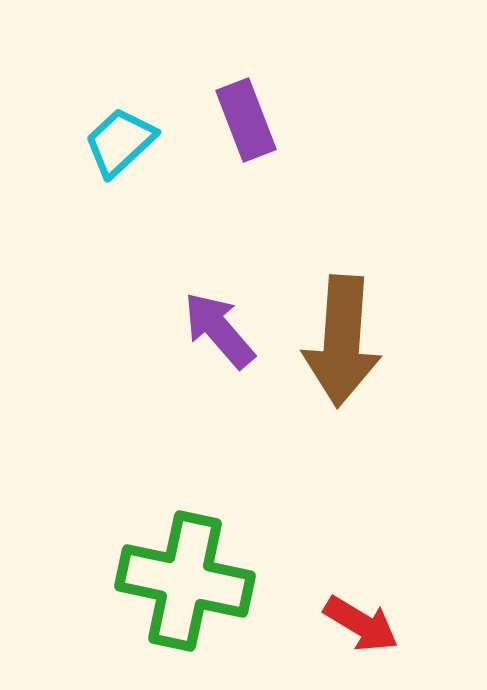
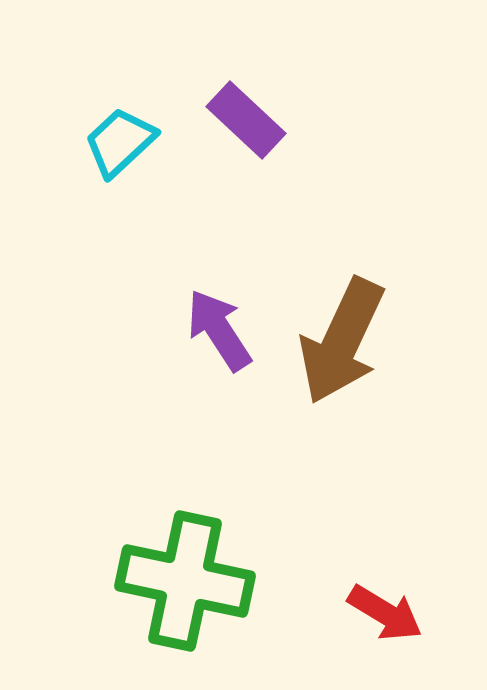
purple rectangle: rotated 26 degrees counterclockwise
purple arrow: rotated 8 degrees clockwise
brown arrow: rotated 21 degrees clockwise
red arrow: moved 24 px right, 11 px up
